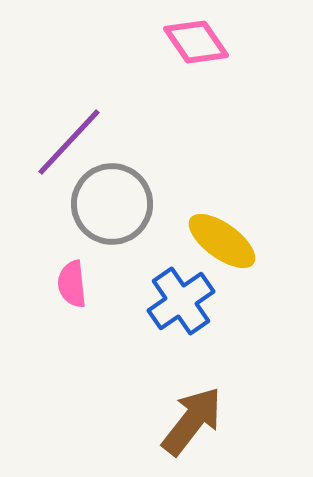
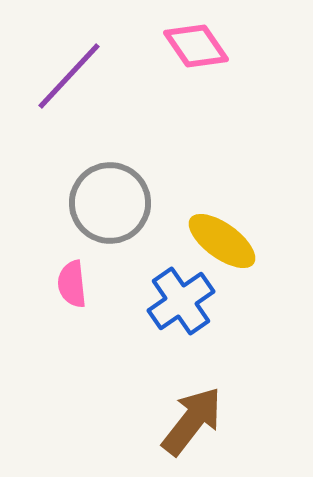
pink diamond: moved 4 px down
purple line: moved 66 px up
gray circle: moved 2 px left, 1 px up
